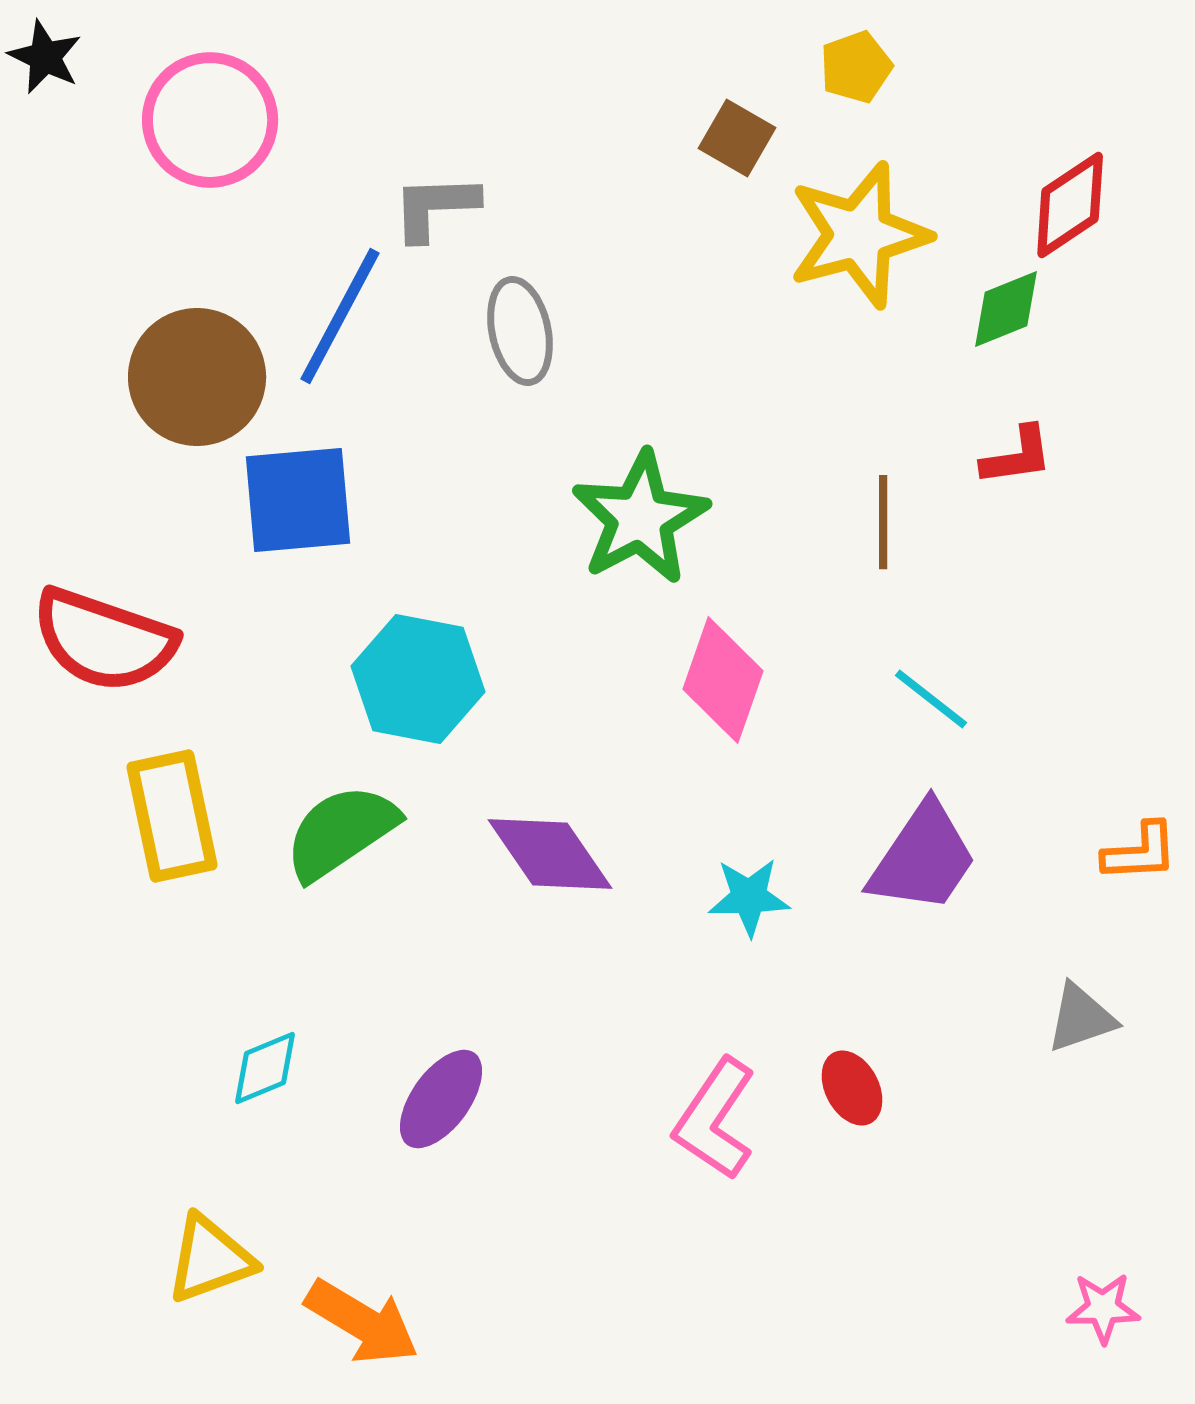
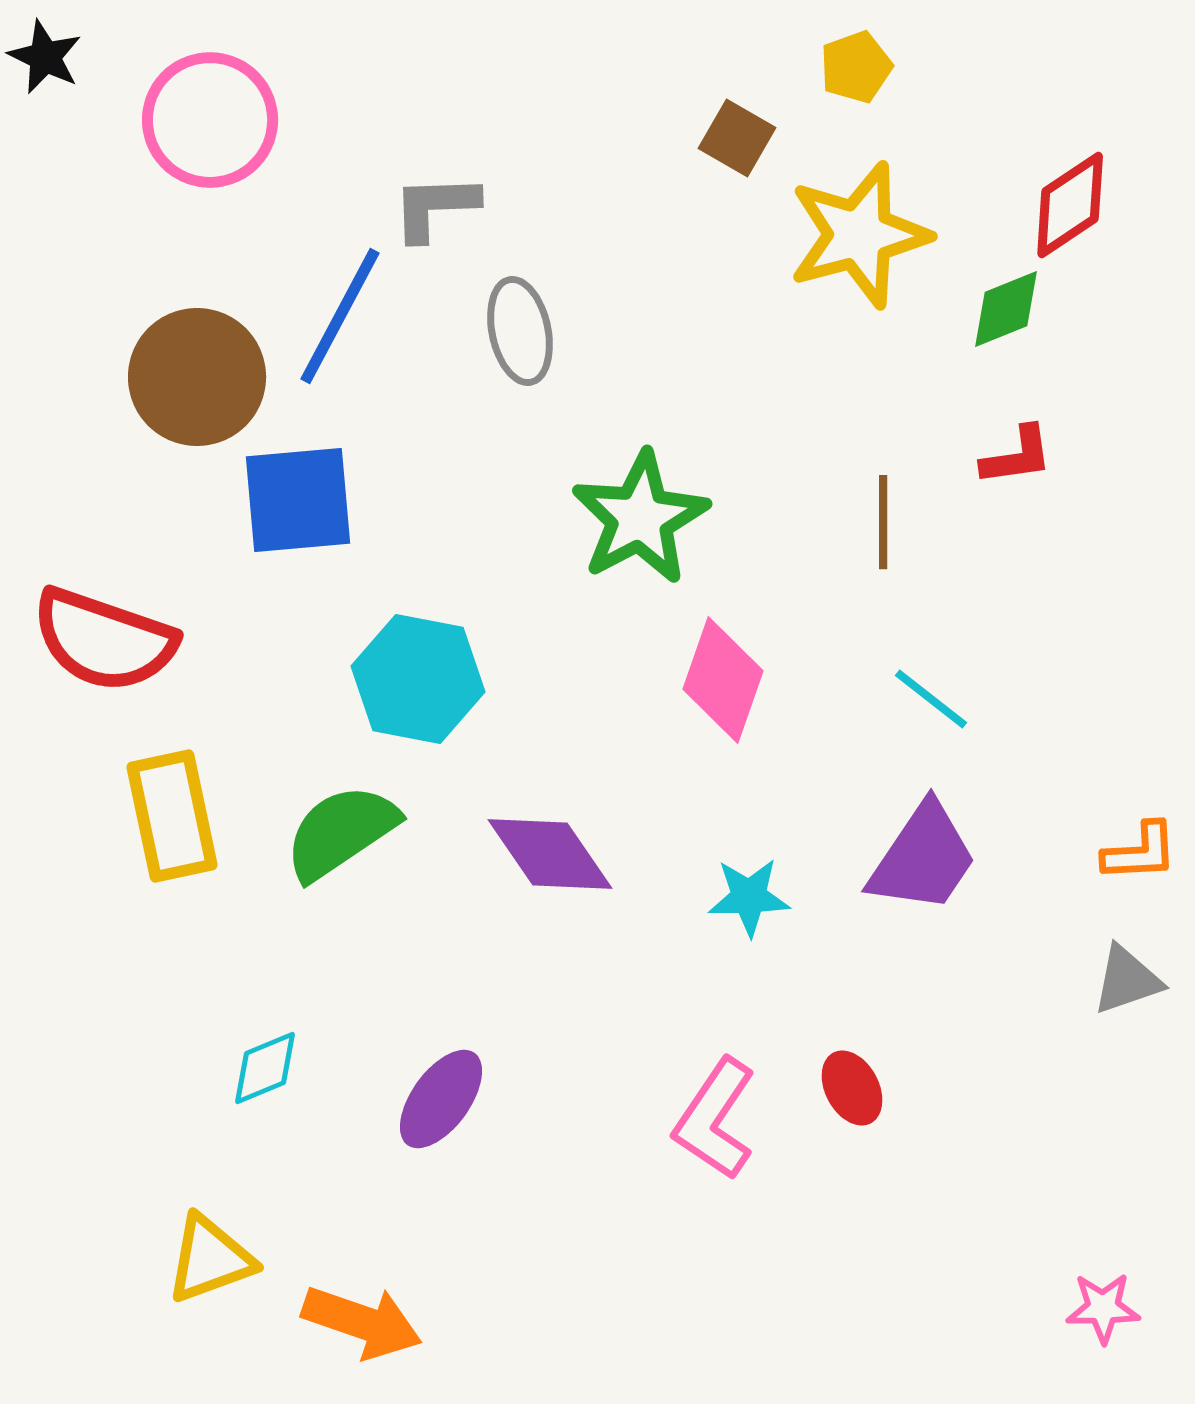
gray triangle: moved 46 px right, 38 px up
orange arrow: rotated 12 degrees counterclockwise
